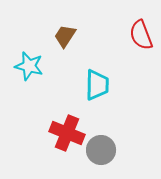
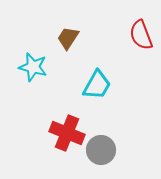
brown trapezoid: moved 3 px right, 2 px down
cyan star: moved 4 px right, 1 px down
cyan trapezoid: rotated 28 degrees clockwise
